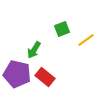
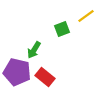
yellow line: moved 24 px up
purple pentagon: moved 2 px up
